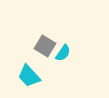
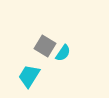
cyan trapezoid: rotated 75 degrees clockwise
